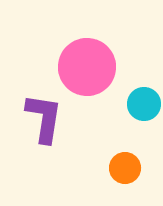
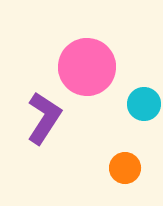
purple L-shape: rotated 24 degrees clockwise
